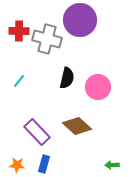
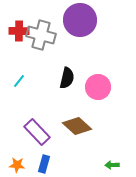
gray cross: moved 6 px left, 4 px up
